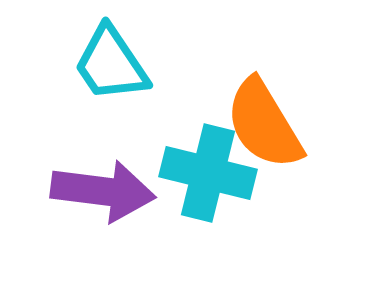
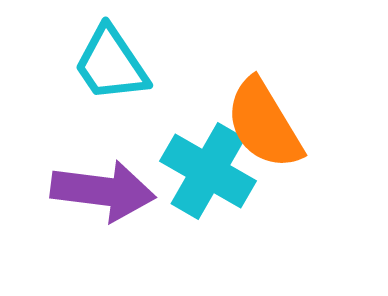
cyan cross: moved 2 px up; rotated 16 degrees clockwise
